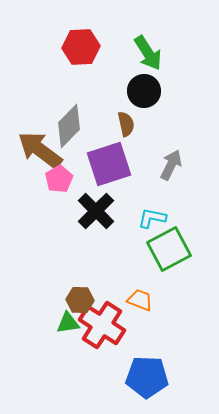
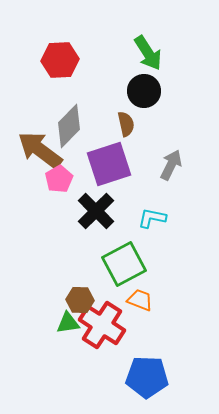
red hexagon: moved 21 px left, 13 px down
green square: moved 45 px left, 15 px down
